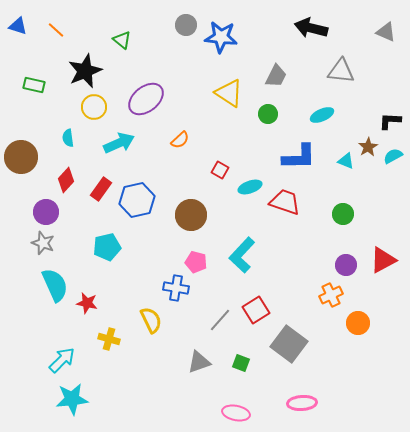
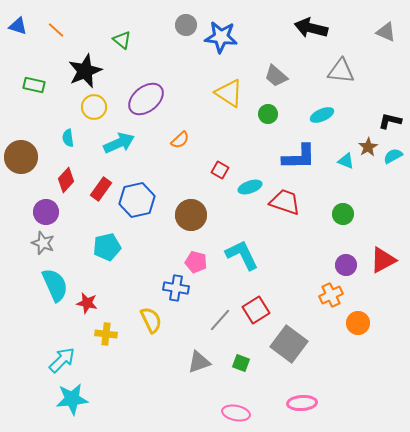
gray trapezoid at (276, 76): rotated 105 degrees clockwise
black L-shape at (390, 121): rotated 10 degrees clockwise
cyan L-shape at (242, 255): rotated 111 degrees clockwise
yellow cross at (109, 339): moved 3 px left, 5 px up; rotated 10 degrees counterclockwise
